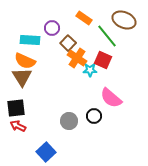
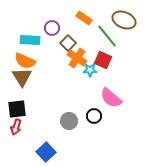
black square: moved 1 px right, 1 px down
red arrow: moved 2 px left, 1 px down; rotated 98 degrees counterclockwise
